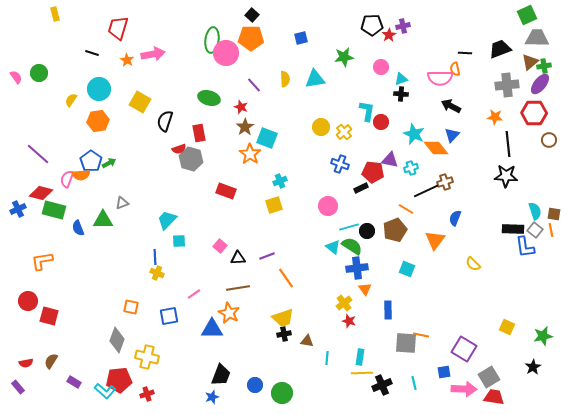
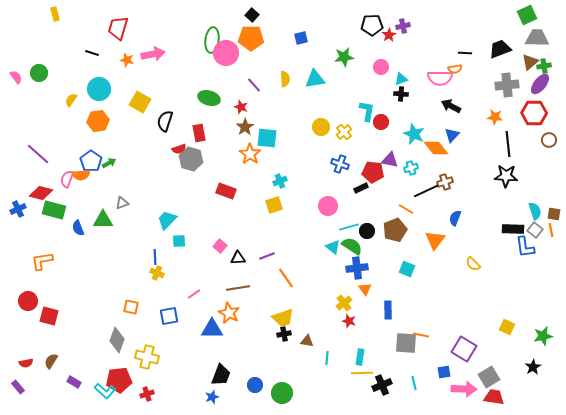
orange star at (127, 60): rotated 16 degrees counterclockwise
orange semicircle at (455, 69): rotated 88 degrees counterclockwise
cyan square at (267, 138): rotated 15 degrees counterclockwise
